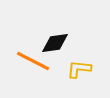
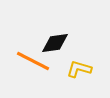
yellow L-shape: rotated 10 degrees clockwise
